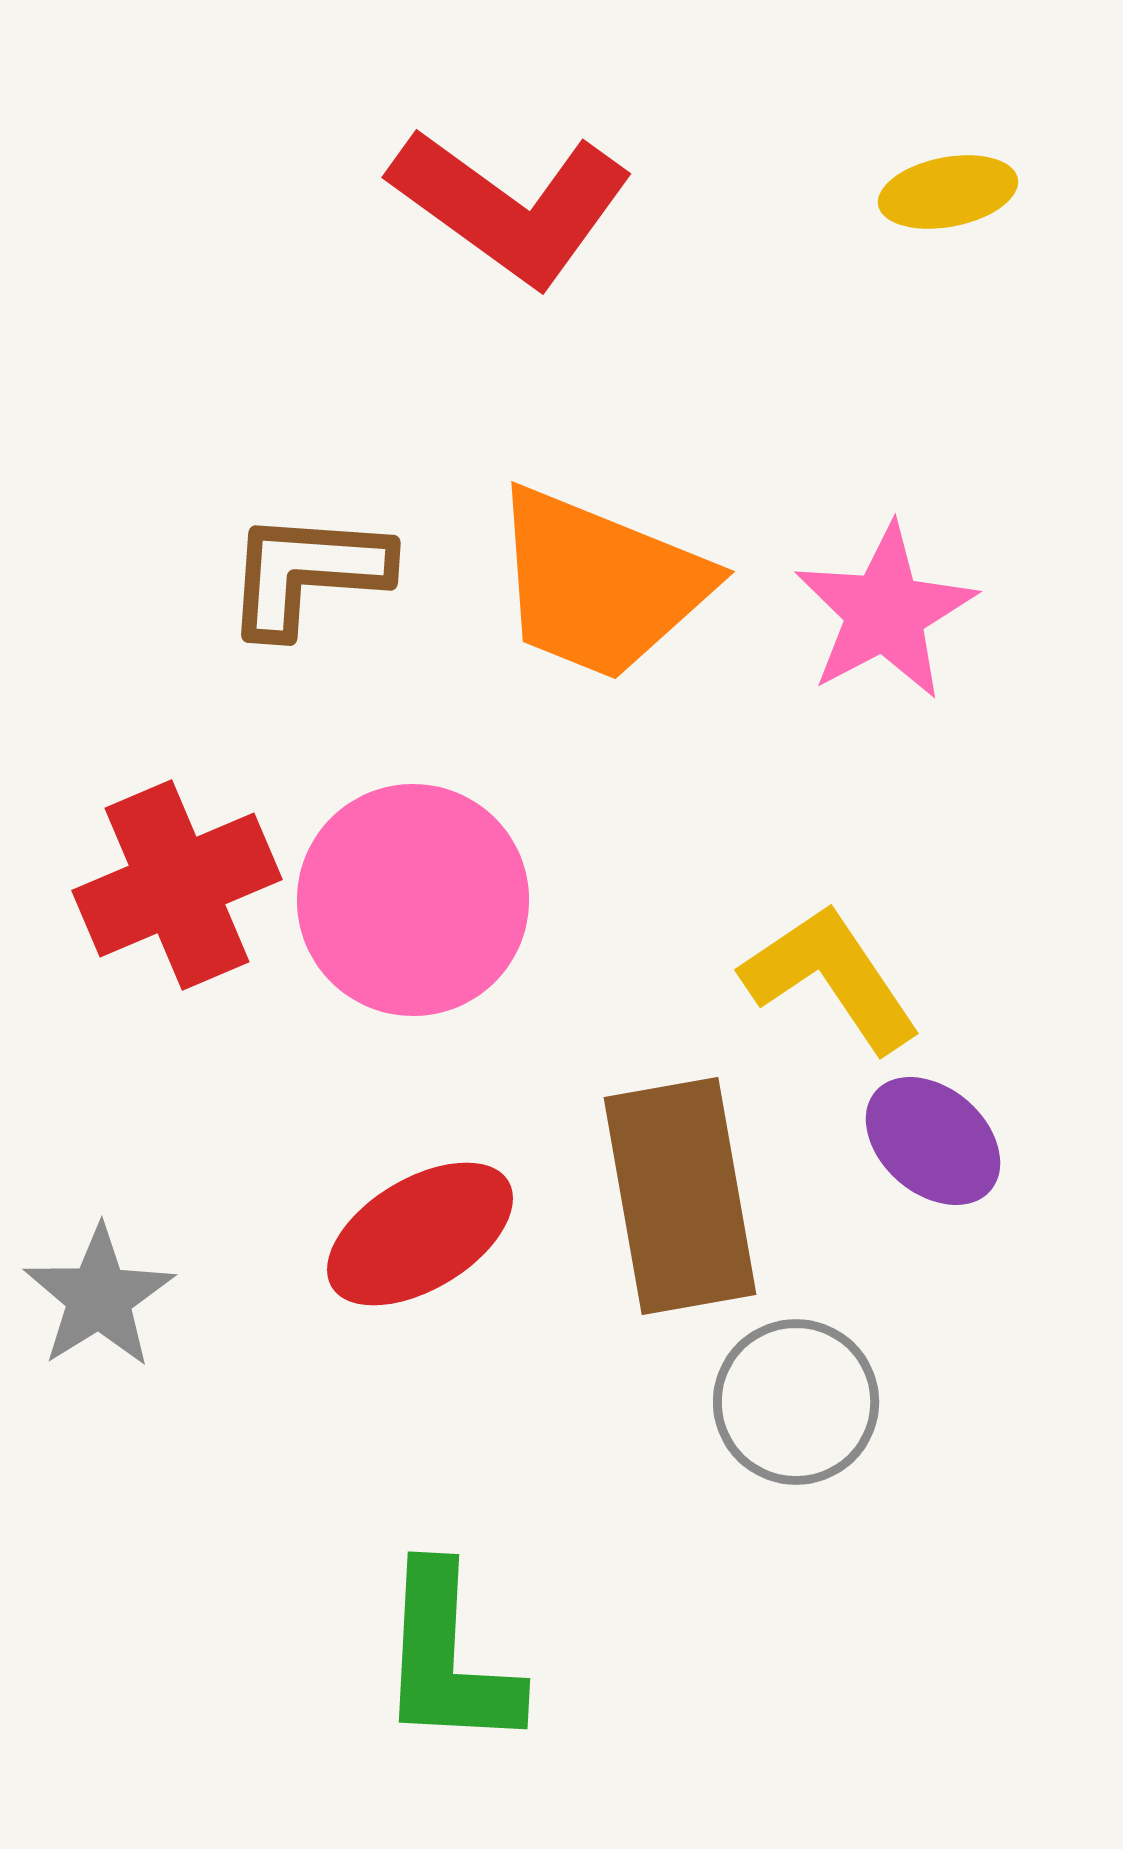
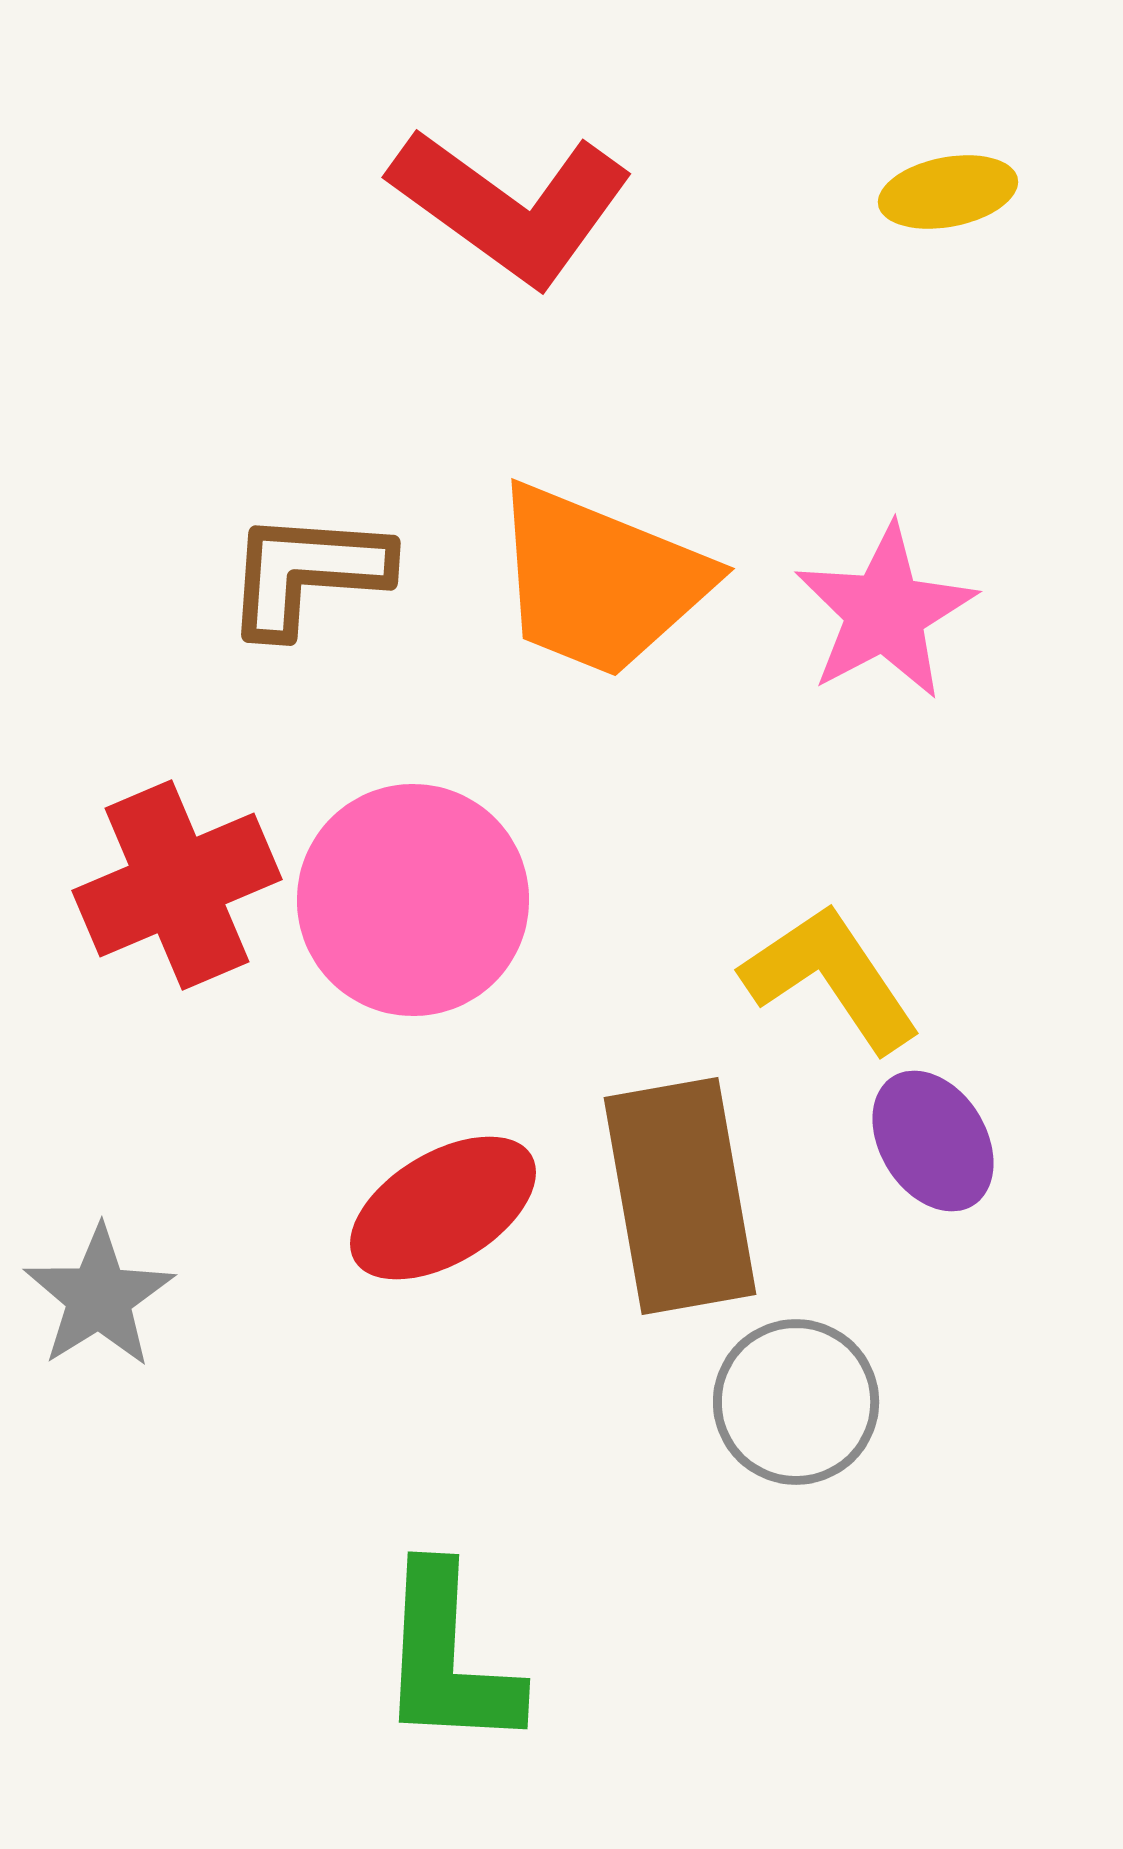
orange trapezoid: moved 3 px up
purple ellipse: rotated 17 degrees clockwise
red ellipse: moved 23 px right, 26 px up
